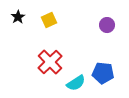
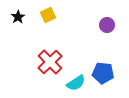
yellow square: moved 1 px left, 5 px up
